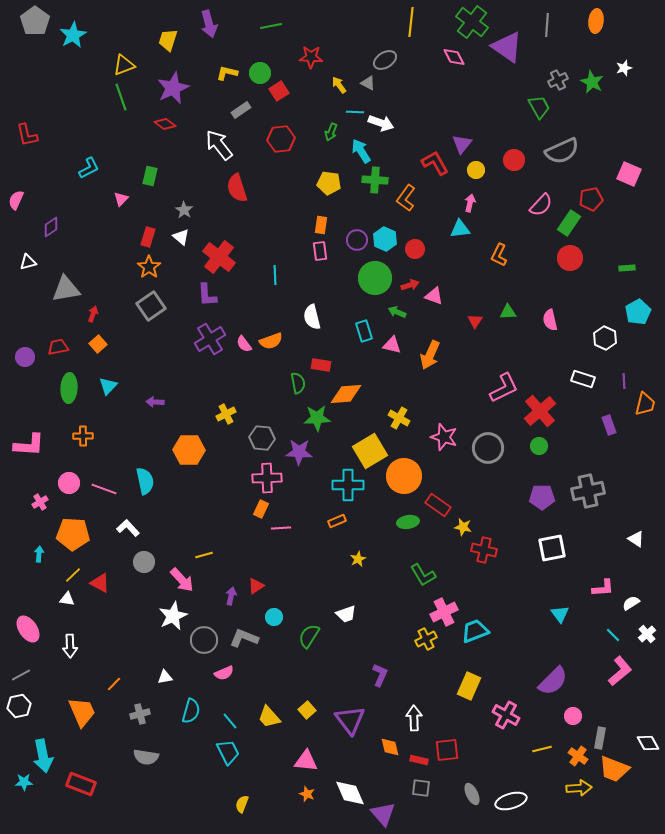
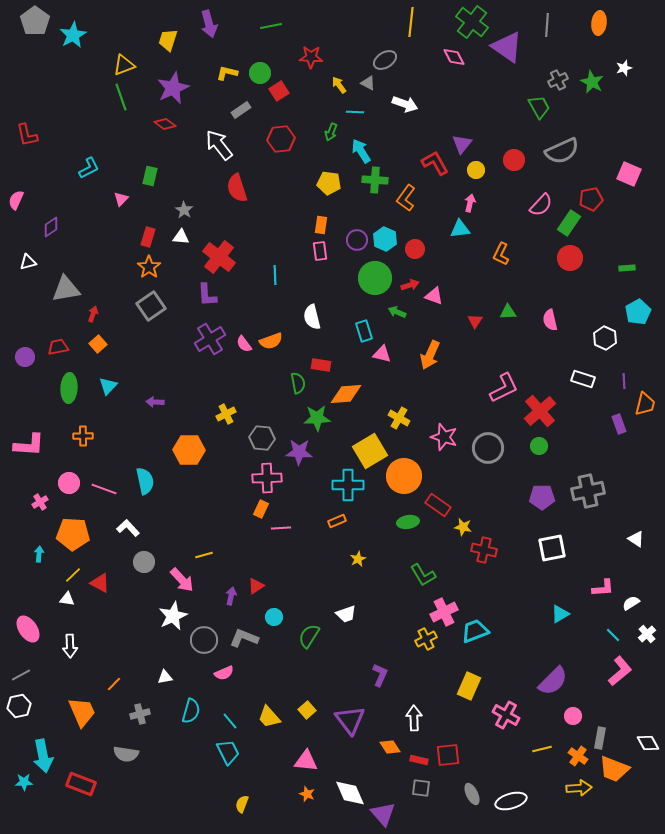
orange ellipse at (596, 21): moved 3 px right, 2 px down
white arrow at (381, 123): moved 24 px right, 19 px up
white triangle at (181, 237): rotated 36 degrees counterclockwise
orange L-shape at (499, 255): moved 2 px right, 1 px up
pink triangle at (392, 345): moved 10 px left, 9 px down
purple rectangle at (609, 425): moved 10 px right, 1 px up
cyan triangle at (560, 614): rotated 36 degrees clockwise
orange diamond at (390, 747): rotated 20 degrees counterclockwise
red square at (447, 750): moved 1 px right, 5 px down
gray semicircle at (146, 757): moved 20 px left, 3 px up
